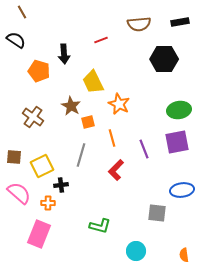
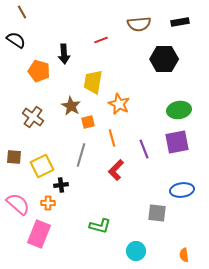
yellow trapezoid: rotated 35 degrees clockwise
pink semicircle: moved 1 px left, 11 px down
